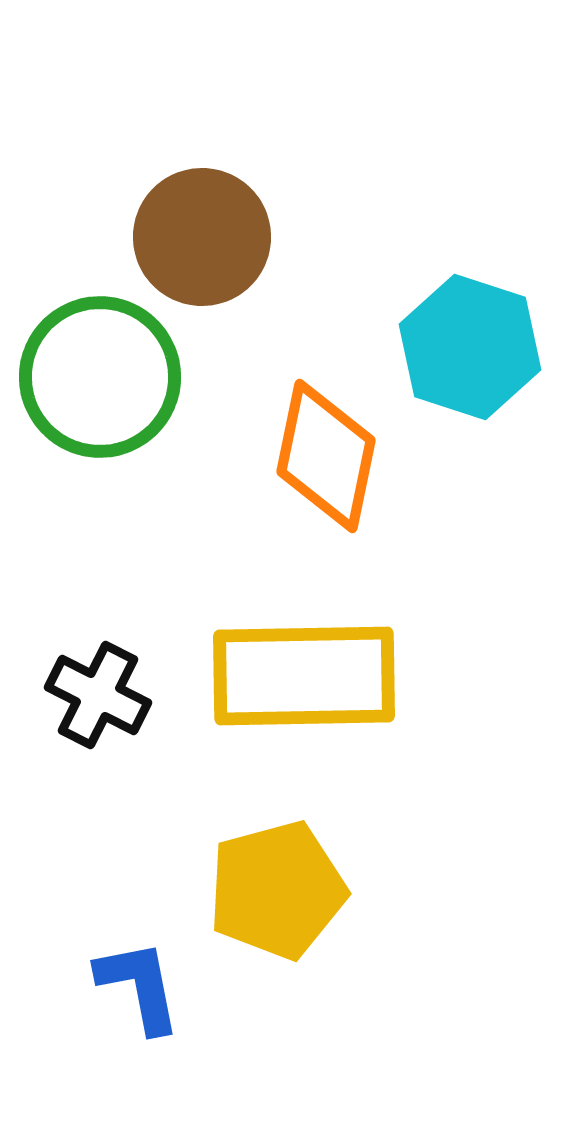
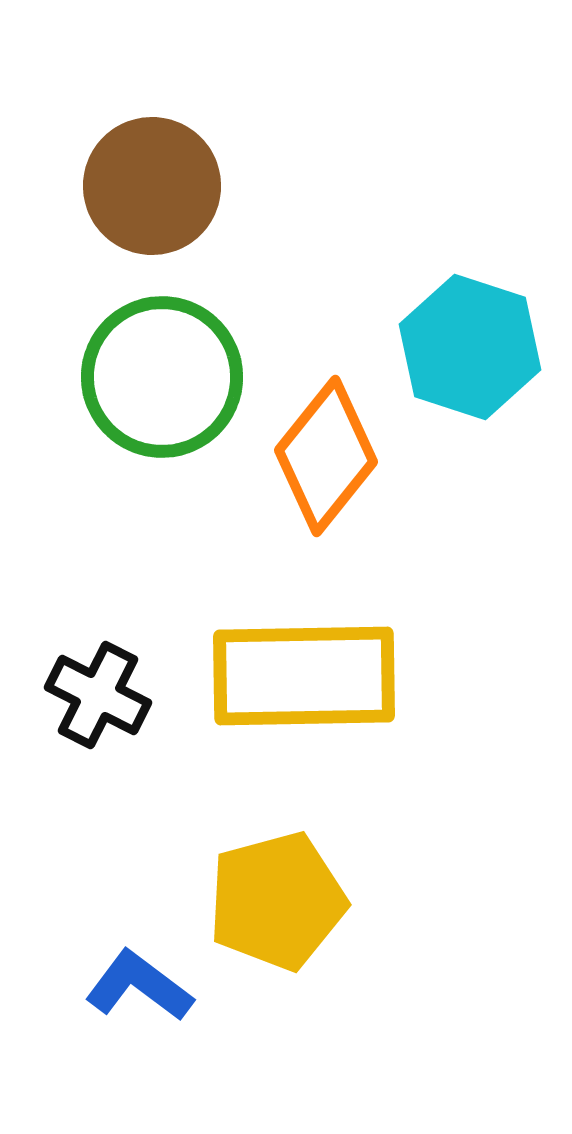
brown circle: moved 50 px left, 51 px up
green circle: moved 62 px right
orange diamond: rotated 27 degrees clockwise
yellow pentagon: moved 11 px down
blue L-shape: rotated 42 degrees counterclockwise
